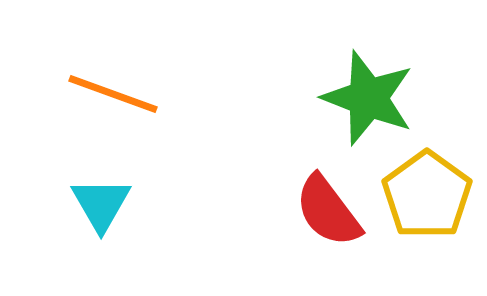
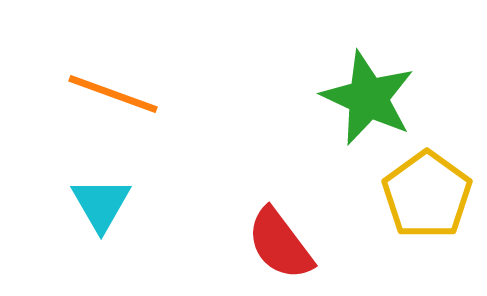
green star: rotated 4 degrees clockwise
red semicircle: moved 48 px left, 33 px down
